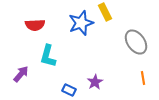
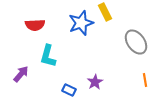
orange line: moved 2 px right, 2 px down
